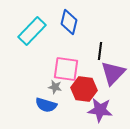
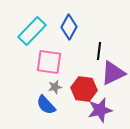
blue diamond: moved 5 px down; rotated 15 degrees clockwise
black line: moved 1 px left
pink square: moved 17 px left, 7 px up
purple triangle: rotated 20 degrees clockwise
gray star: rotated 24 degrees counterclockwise
blue semicircle: rotated 30 degrees clockwise
purple star: rotated 20 degrees counterclockwise
